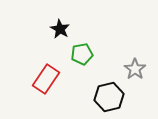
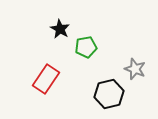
green pentagon: moved 4 px right, 7 px up
gray star: rotated 15 degrees counterclockwise
black hexagon: moved 3 px up
